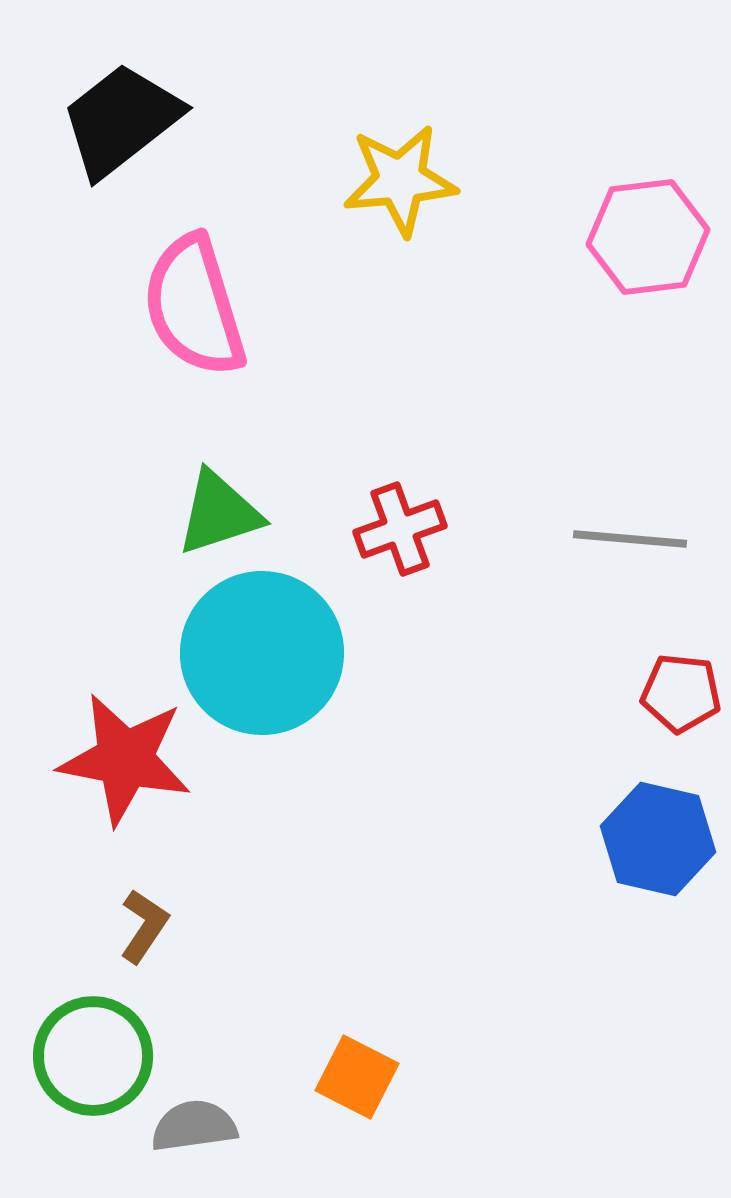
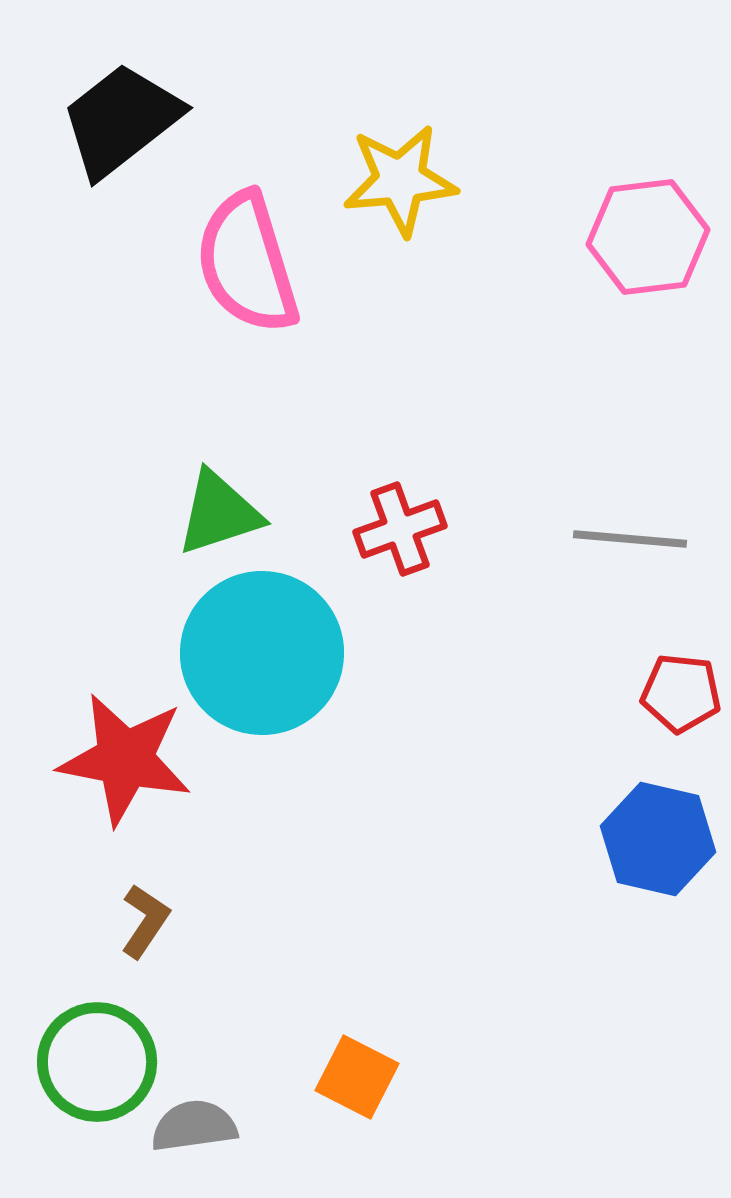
pink semicircle: moved 53 px right, 43 px up
brown L-shape: moved 1 px right, 5 px up
green circle: moved 4 px right, 6 px down
